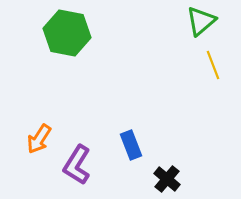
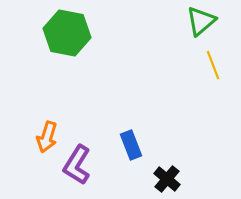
orange arrow: moved 8 px right, 2 px up; rotated 16 degrees counterclockwise
